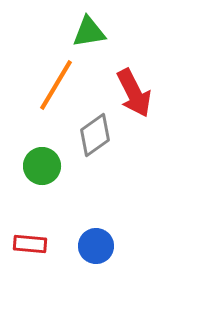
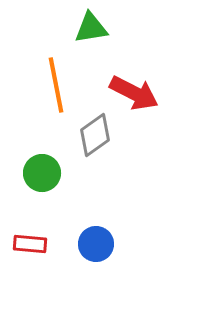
green triangle: moved 2 px right, 4 px up
orange line: rotated 42 degrees counterclockwise
red arrow: rotated 36 degrees counterclockwise
green circle: moved 7 px down
blue circle: moved 2 px up
